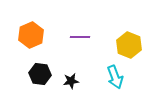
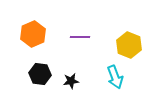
orange hexagon: moved 2 px right, 1 px up
